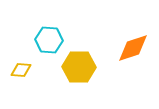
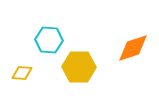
yellow diamond: moved 1 px right, 3 px down
